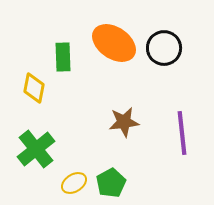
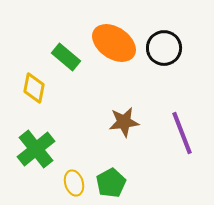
green rectangle: moved 3 px right; rotated 48 degrees counterclockwise
purple line: rotated 15 degrees counterclockwise
yellow ellipse: rotated 75 degrees counterclockwise
